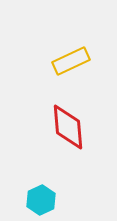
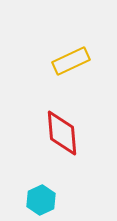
red diamond: moved 6 px left, 6 px down
